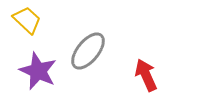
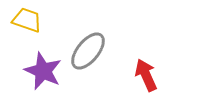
yellow trapezoid: rotated 24 degrees counterclockwise
purple star: moved 5 px right
